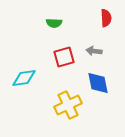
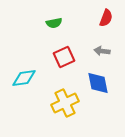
red semicircle: rotated 24 degrees clockwise
green semicircle: rotated 14 degrees counterclockwise
gray arrow: moved 8 px right
red square: rotated 10 degrees counterclockwise
yellow cross: moved 3 px left, 2 px up
